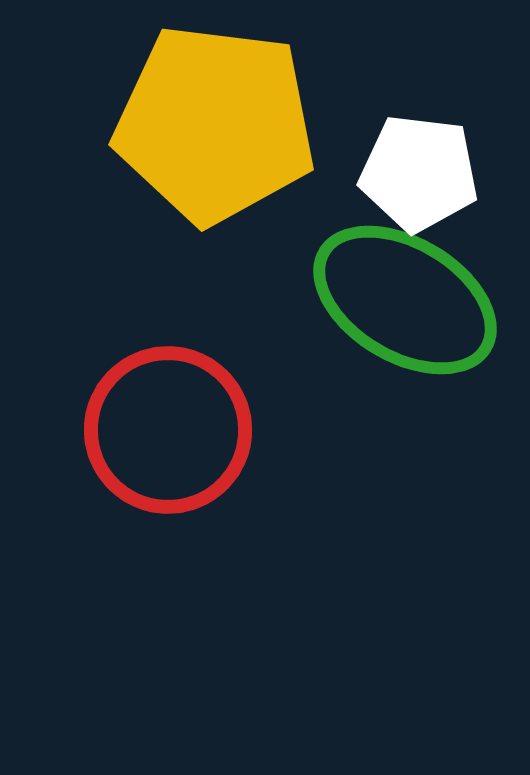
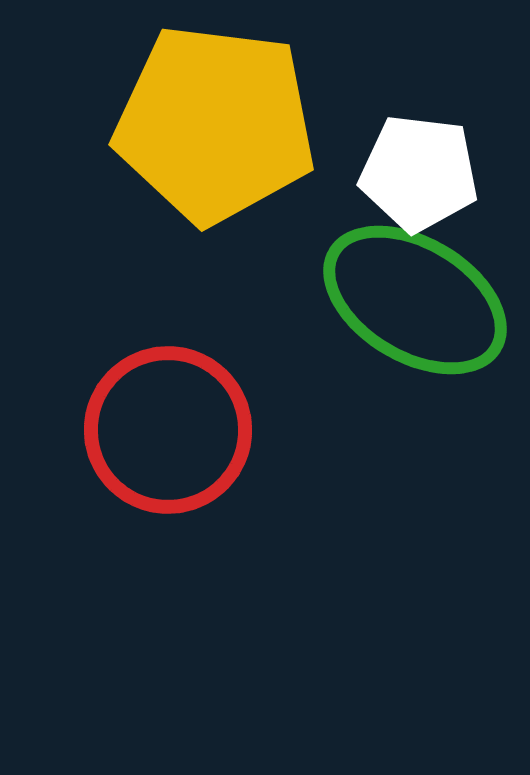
green ellipse: moved 10 px right
